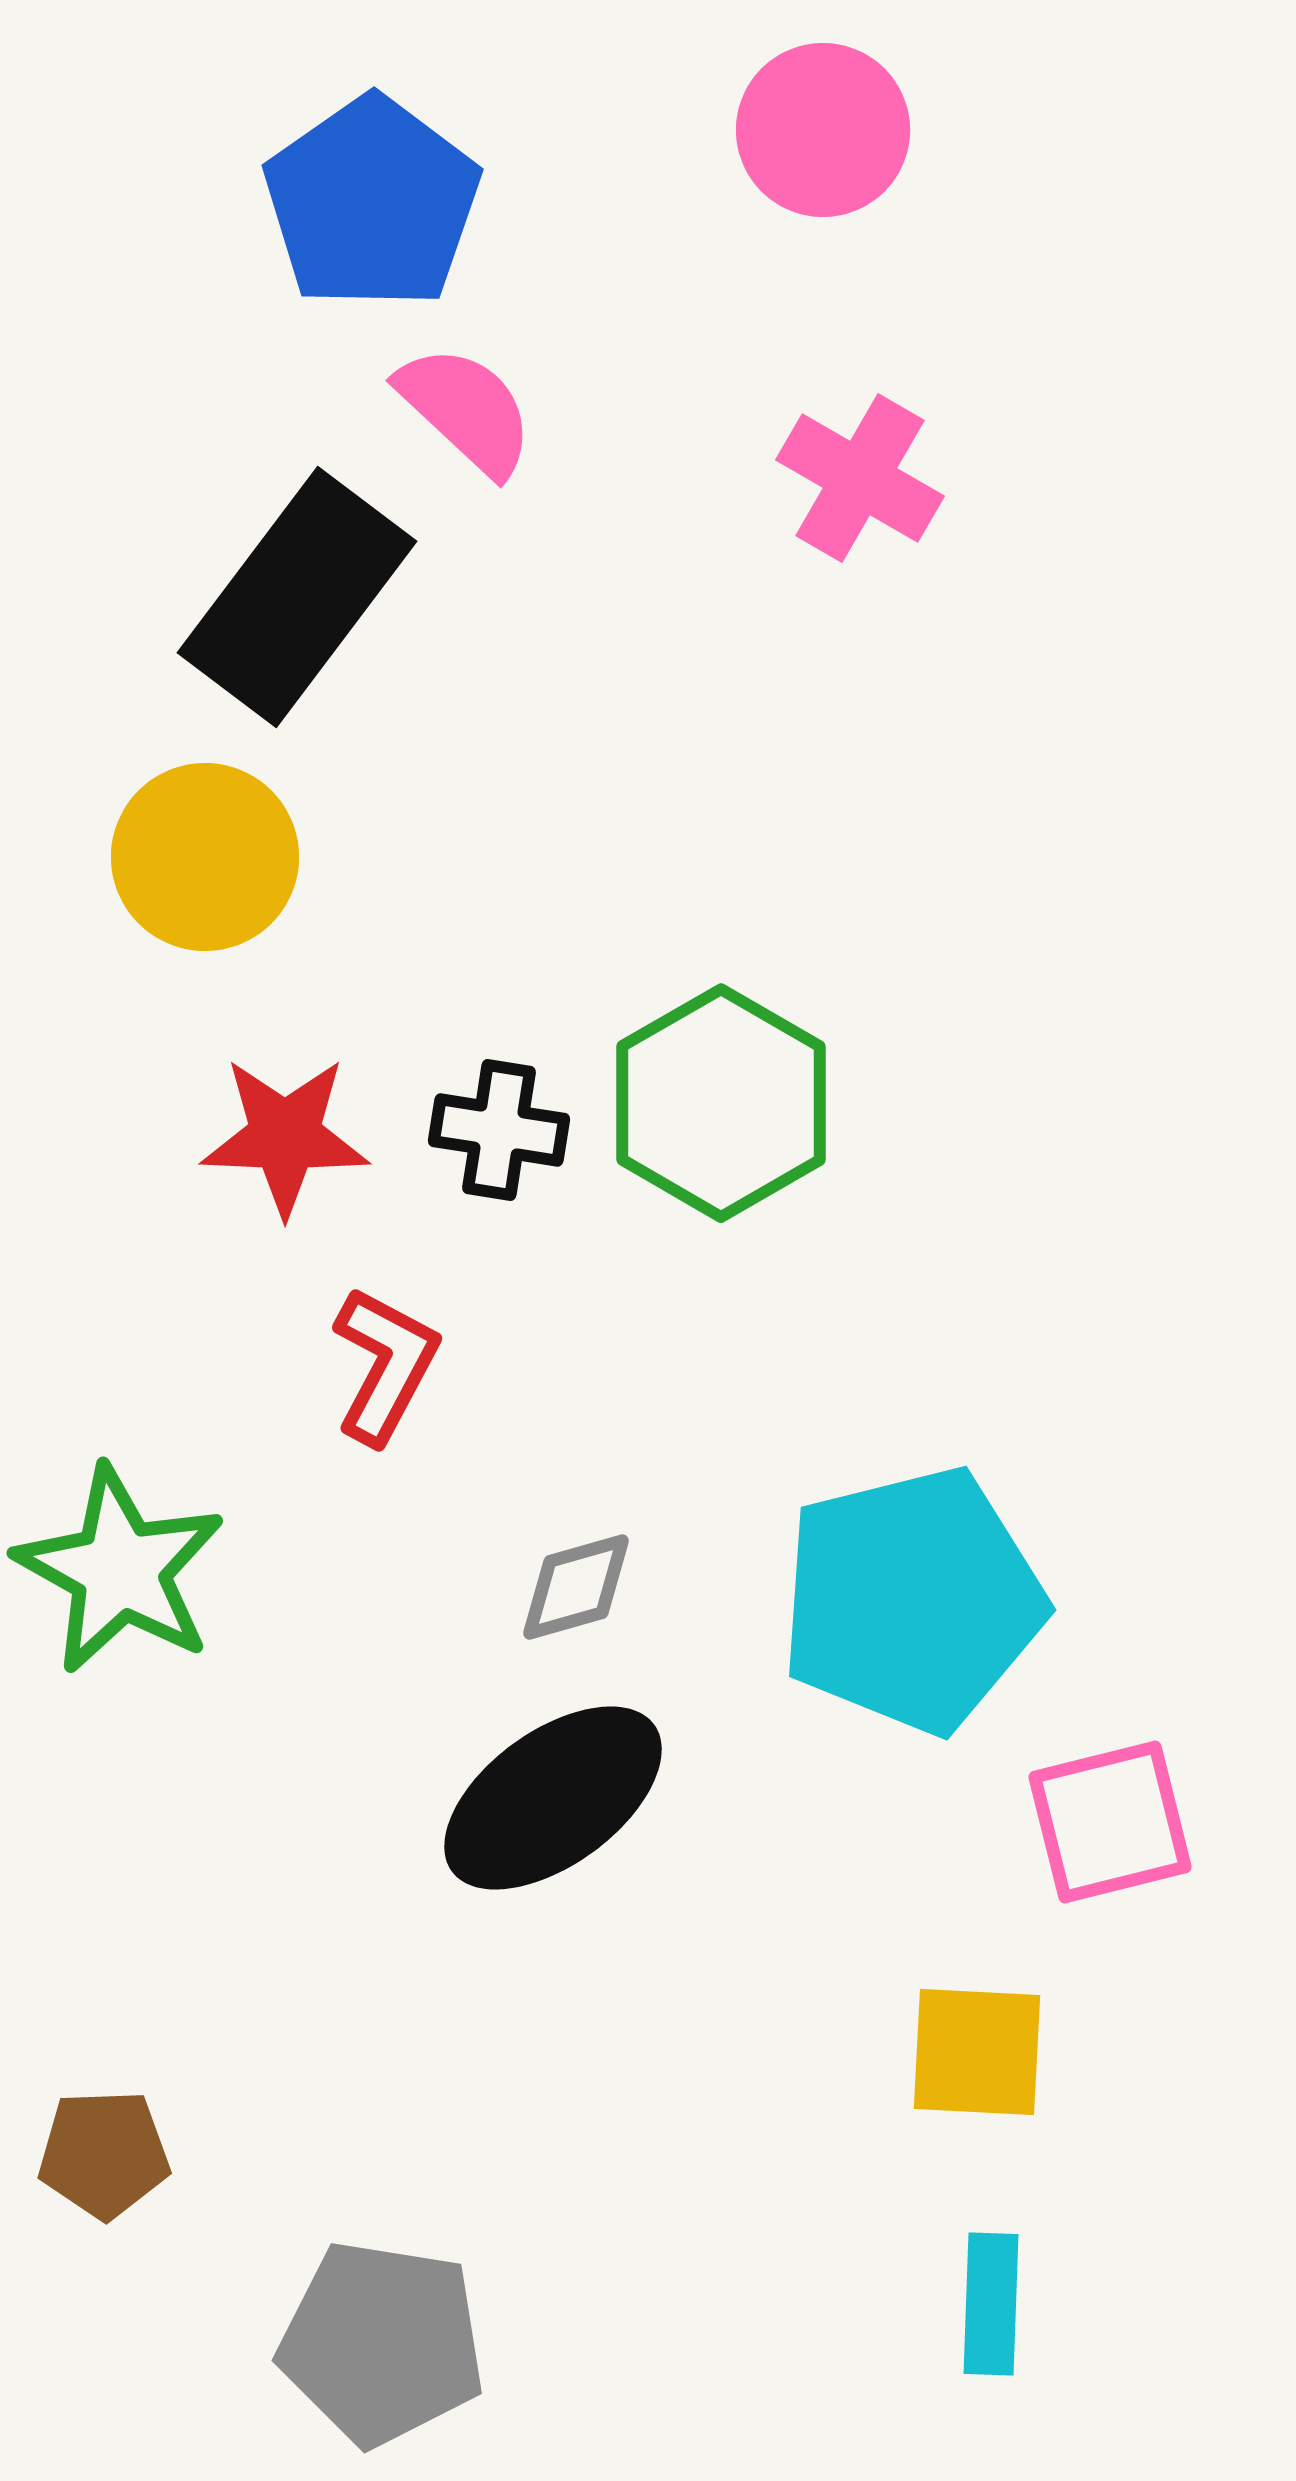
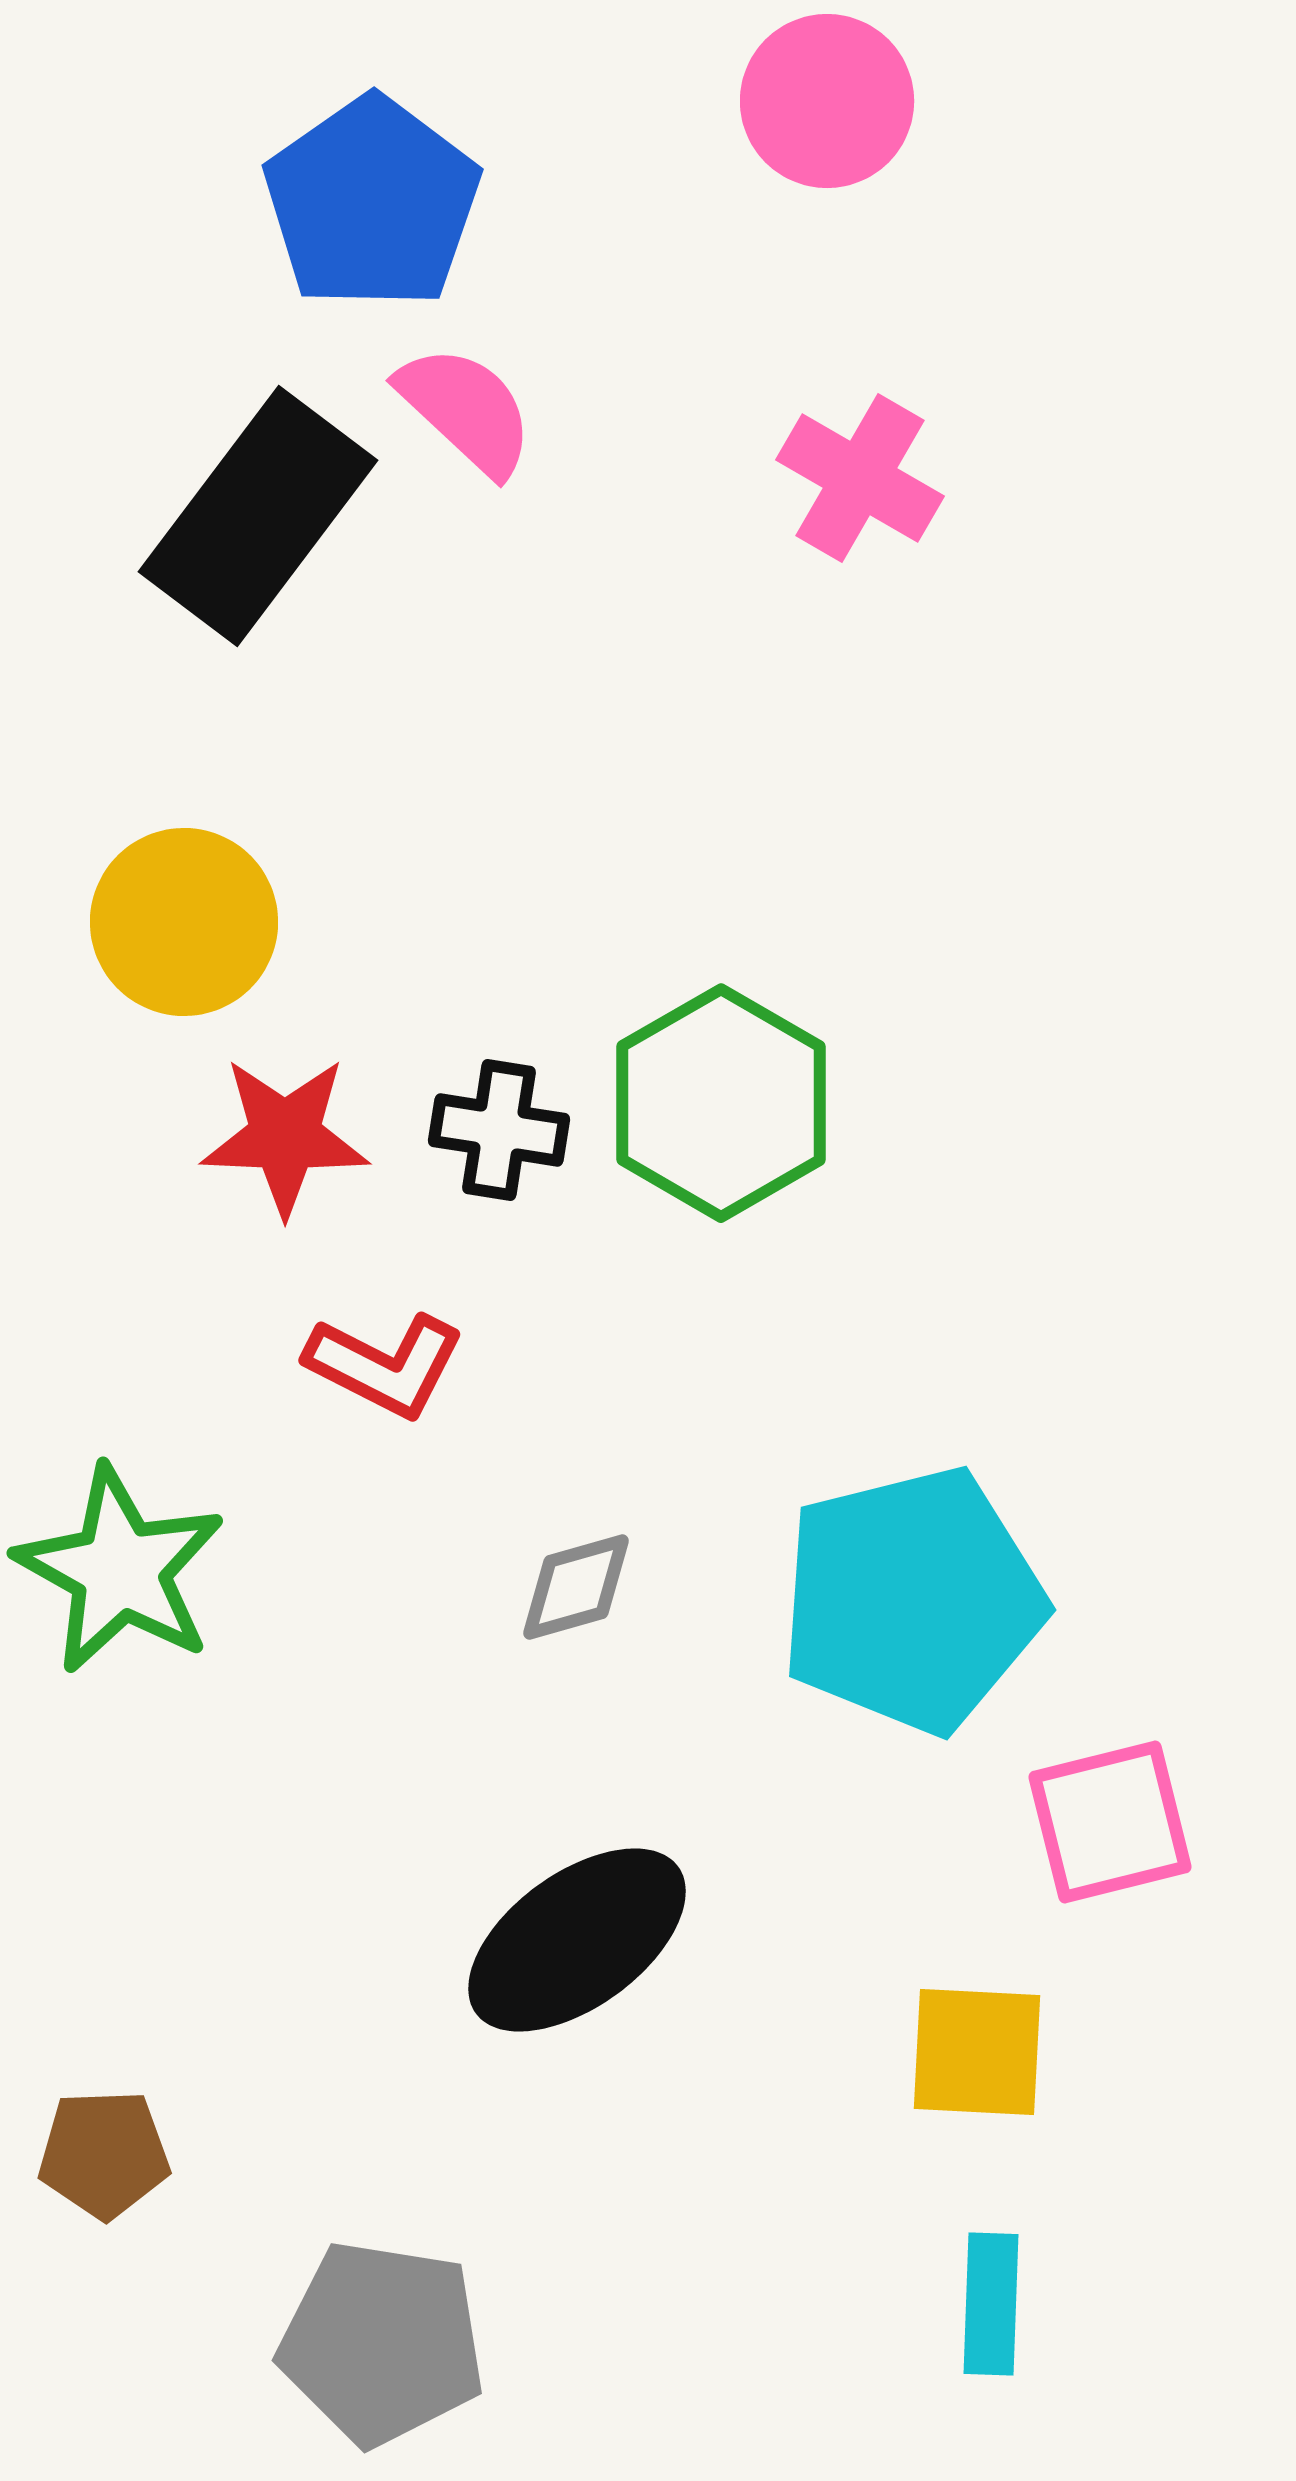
pink circle: moved 4 px right, 29 px up
black rectangle: moved 39 px left, 81 px up
yellow circle: moved 21 px left, 65 px down
red L-shape: rotated 89 degrees clockwise
black ellipse: moved 24 px right, 142 px down
